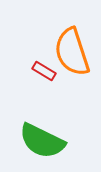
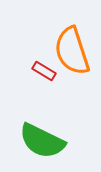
orange semicircle: moved 1 px up
